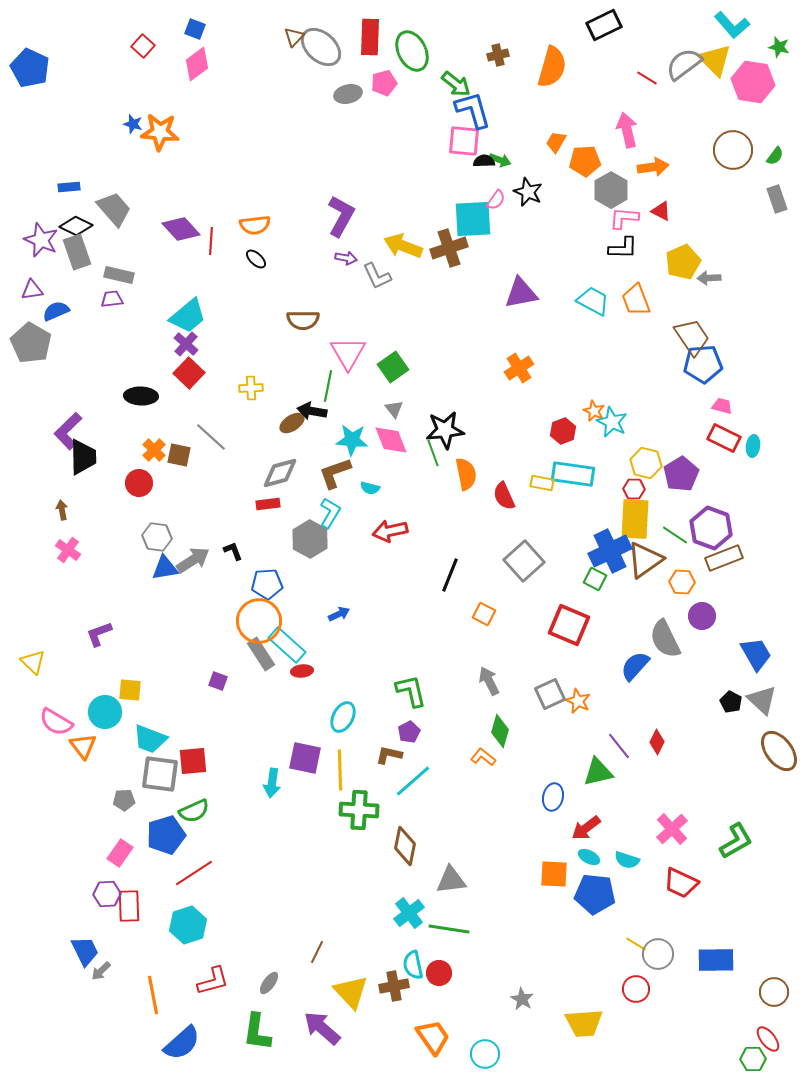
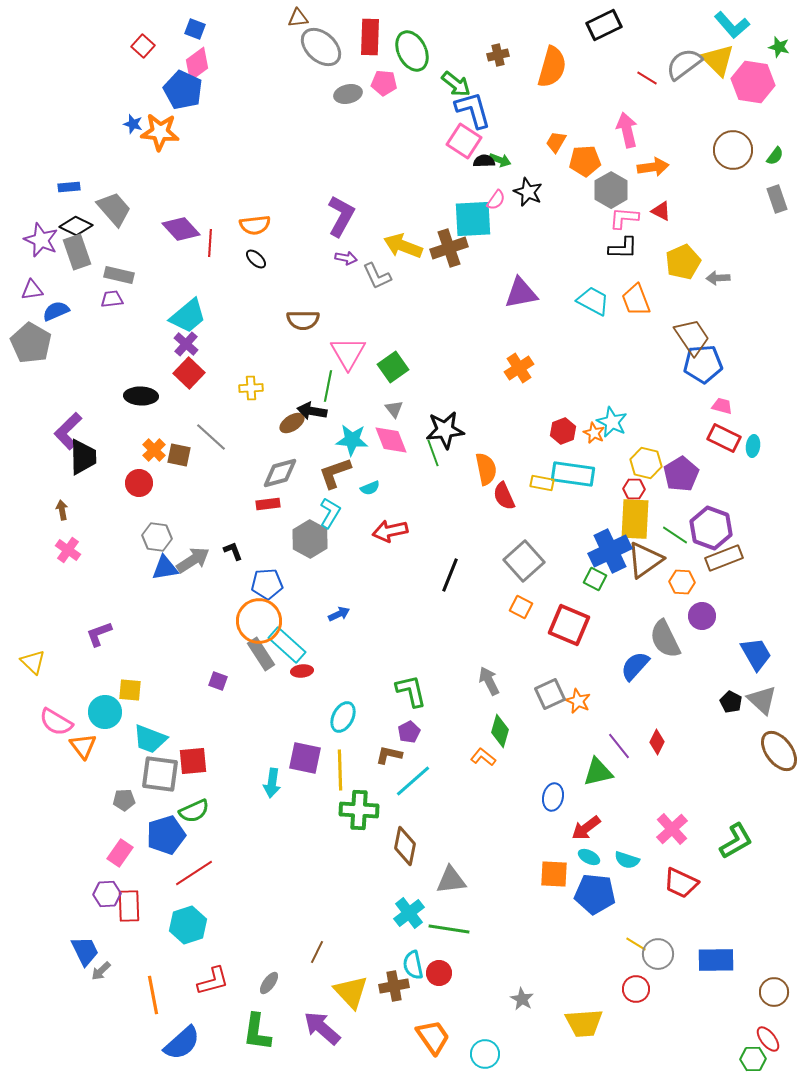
brown triangle at (294, 37): moved 4 px right, 19 px up; rotated 40 degrees clockwise
yellow triangle at (715, 60): moved 3 px right
blue pentagon at (30, 68): moved 153 px right, 22 px down
pink pentagon at (384, 83): rotated 20 degrees clockwise
pink square at (464, 141): rotated 28 degrees clockwise
red line at (211, 241): moved 1 px left, 2 px down
gray arrow at (709, 278): moved 9 px right
orange star at (594, 411): moved 22 px down
orange semicircle at (466, 474): moved 20 px right, 5 px up
cyan semicircle at (370, 488): rotated 36 degrees counterclockwise
orange square at (484, 614): moved 37 px right, 7 px up
